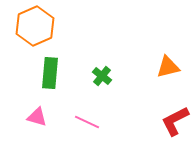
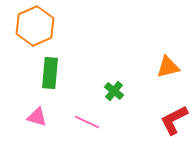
green cross: moved 12 px right, 15 px down
red L-shape: moved 1 px left, 1 px up
